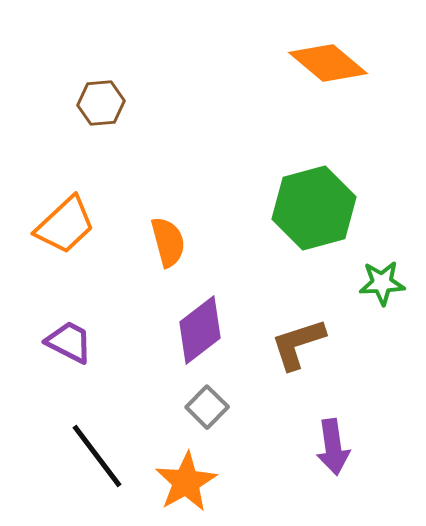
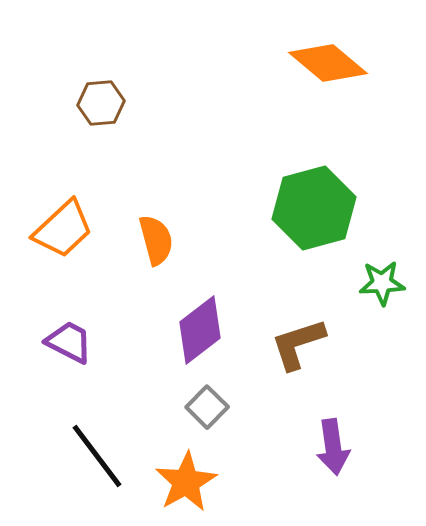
orange trapezoid: moved 2 px left, 4 px down
orange semicircle: moved 12 px left, 2 px up
